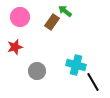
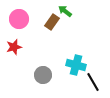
pink circle: moved 1 px left, 2 px down
red star: moved 1 px left
gray circle: moved 6 px right, 4 px down
